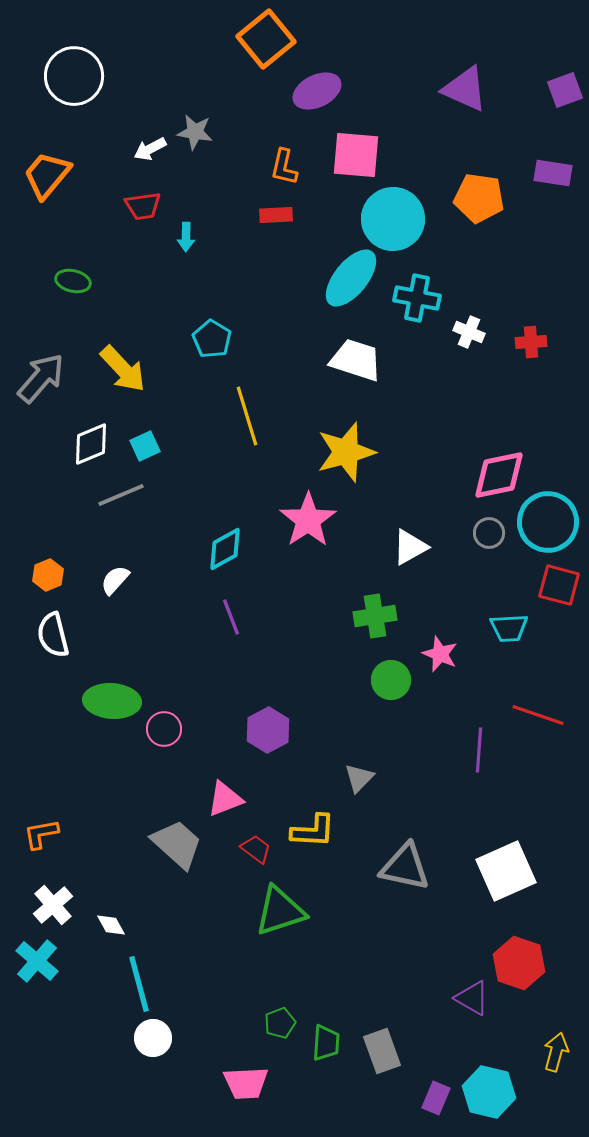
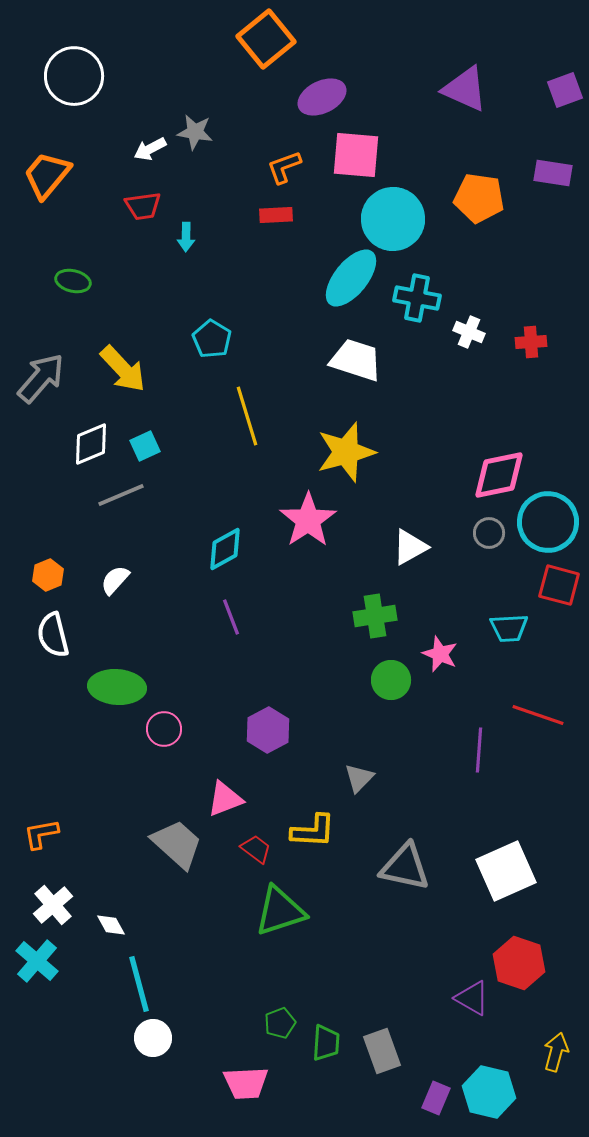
purple ellipse at (317, 91): moved 5 px right, 6 px down
orange L-shape at (284, 167): rotated 57 degrees clockwise
green ellipse at (112, 701): moved 5 px right, 14 px up
